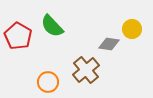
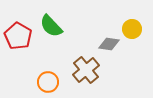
green semicircle: moved 1 px left
